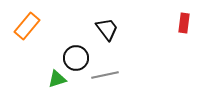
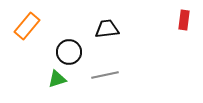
red rectangle: moved 3 px up
black trapezoid: rotated 60 degrees counterclockwise
black circle: moved 7 px left, 6 px up
